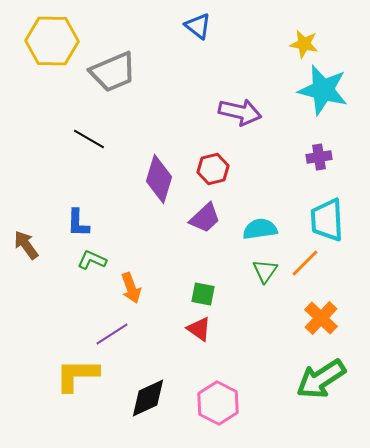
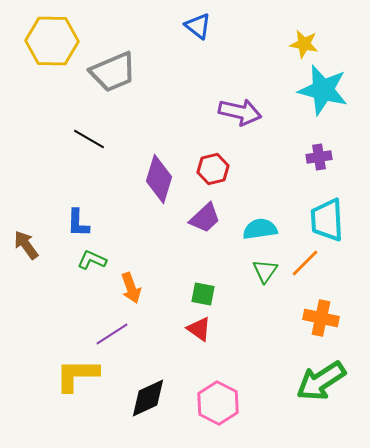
orange cross: rotated 32 degrees counterclockwise
green arrow: moved 2 px down
